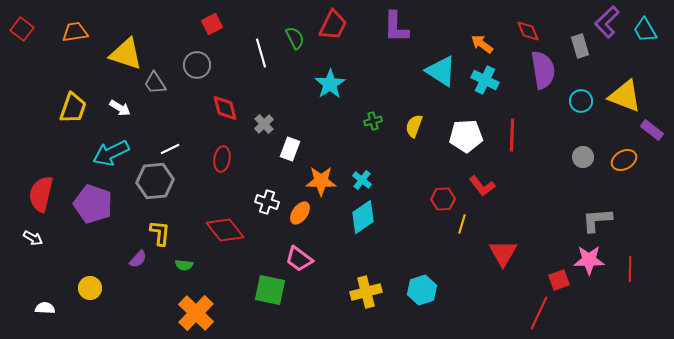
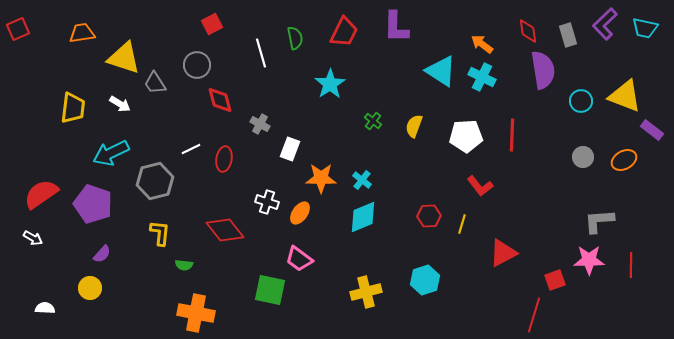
purple L-shape at (607, 22): moved 2 px left, 2 px down
red trapezoid at (333, 25): moved 11 px right, 7 px down
red square at (22, 29): moved 4 px left; rotated 30 degrees clockwise
cyan trapezoid at (645, 30): moved 2 px up; rotated 48 degrees counterclockwise
red diamond at (528, 31): rotated 15 degrees clockwise
orange trapezoid at (75, 32): moved 7 px right, 1 px down
green semicircle at (295, 38): rotated 15 degrees clockwise
gray rectangle at (580, 46): moved 12 px left, 11 px up
yellow triangle at (126, 54): moved 2 px left, 4 px down
cyan cross at (485, 80): moved 3 px left, 3 px up
yellow trapezoid at (73, 108): rotated 12 degrees counterclockwise
white arrow at (120, 108): moved 4 px up
red diamond at (225, 108): moved 5 px left, 8 px up
green cross at (373, 121): rotated 36 degrees counterclockwise
gray cross at (264, 124): moved 4 px left; rotated 18 degrees counterclockwise
white line at (170, 149): moved 21 px right
red ellipse at (222, 159): moved 2 px right
gray hexagon at (155, 181): rotated 9 degrees counterclockwise
orange star at (321, 181): moved 3 px up
red L-shape at (482, 186): moved 2 px left
red semicircle at (41, 194): rotated 42 degrees clockwise
red hexagon at (443, 199): moved 14 px left, 17 px down
cyan diamond at (363, 217): rotated 12 degrees clockwise
gray L-shape at (597, 220): moved 2 px right, 1 px down
red triangle at (503, 253): rotated 32 degrees clockwise
purple semicircle at (138, 259): moved 36 px left, 5 px up
red line at (630, 269): moved 1 px right, 4 px up
red square at (559, 280): moved 4 px left
cyan hexagon at (422, 290): moved 3 px right, 10 px up
orange cross at (196, 313): rotated 33 degrees counterclockwise
red line at (539, 313): moved 5 px left, 2 px down; rotated 8 degrees counterclockwise
